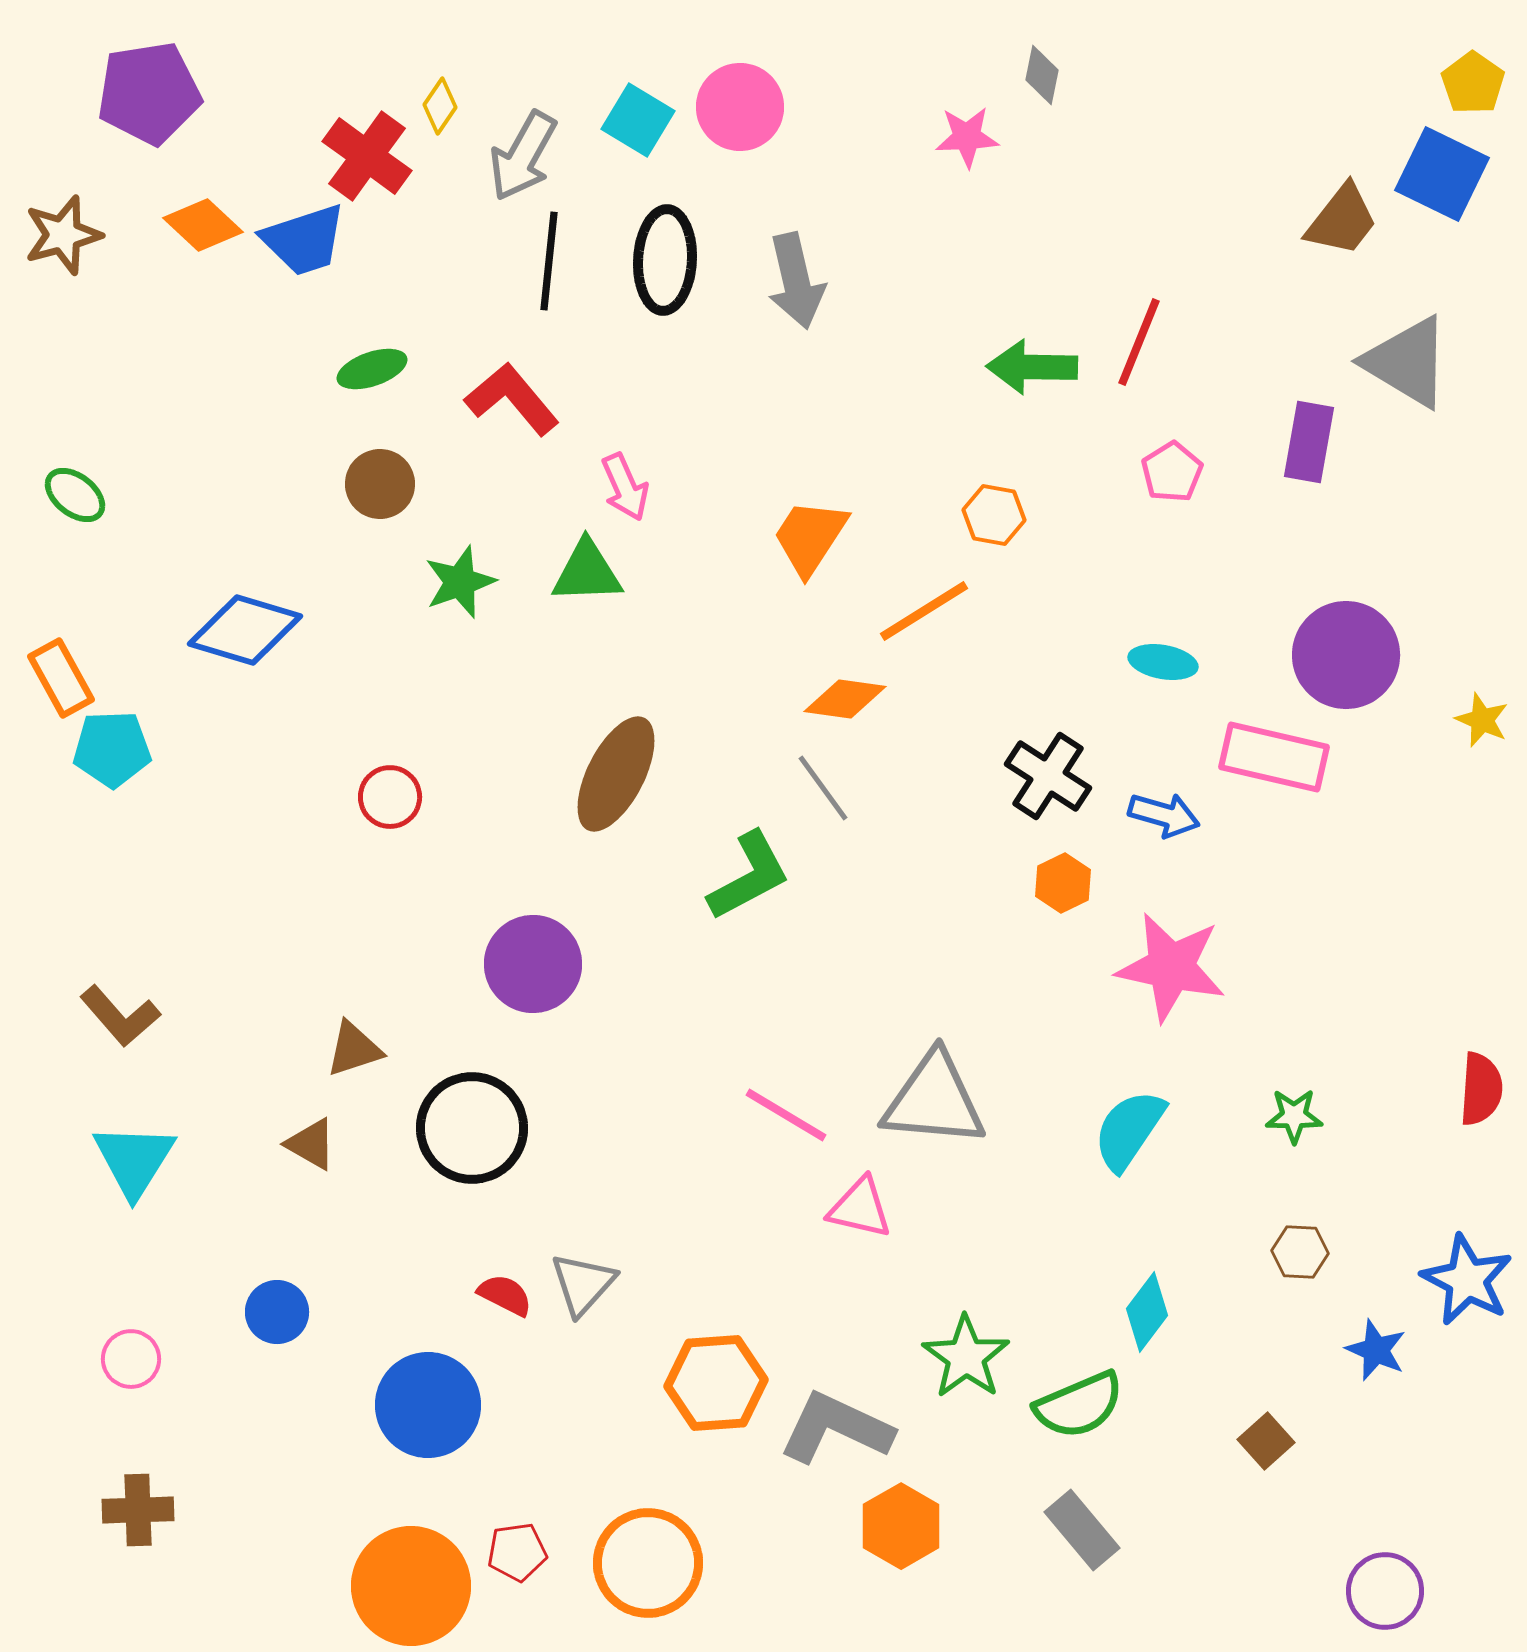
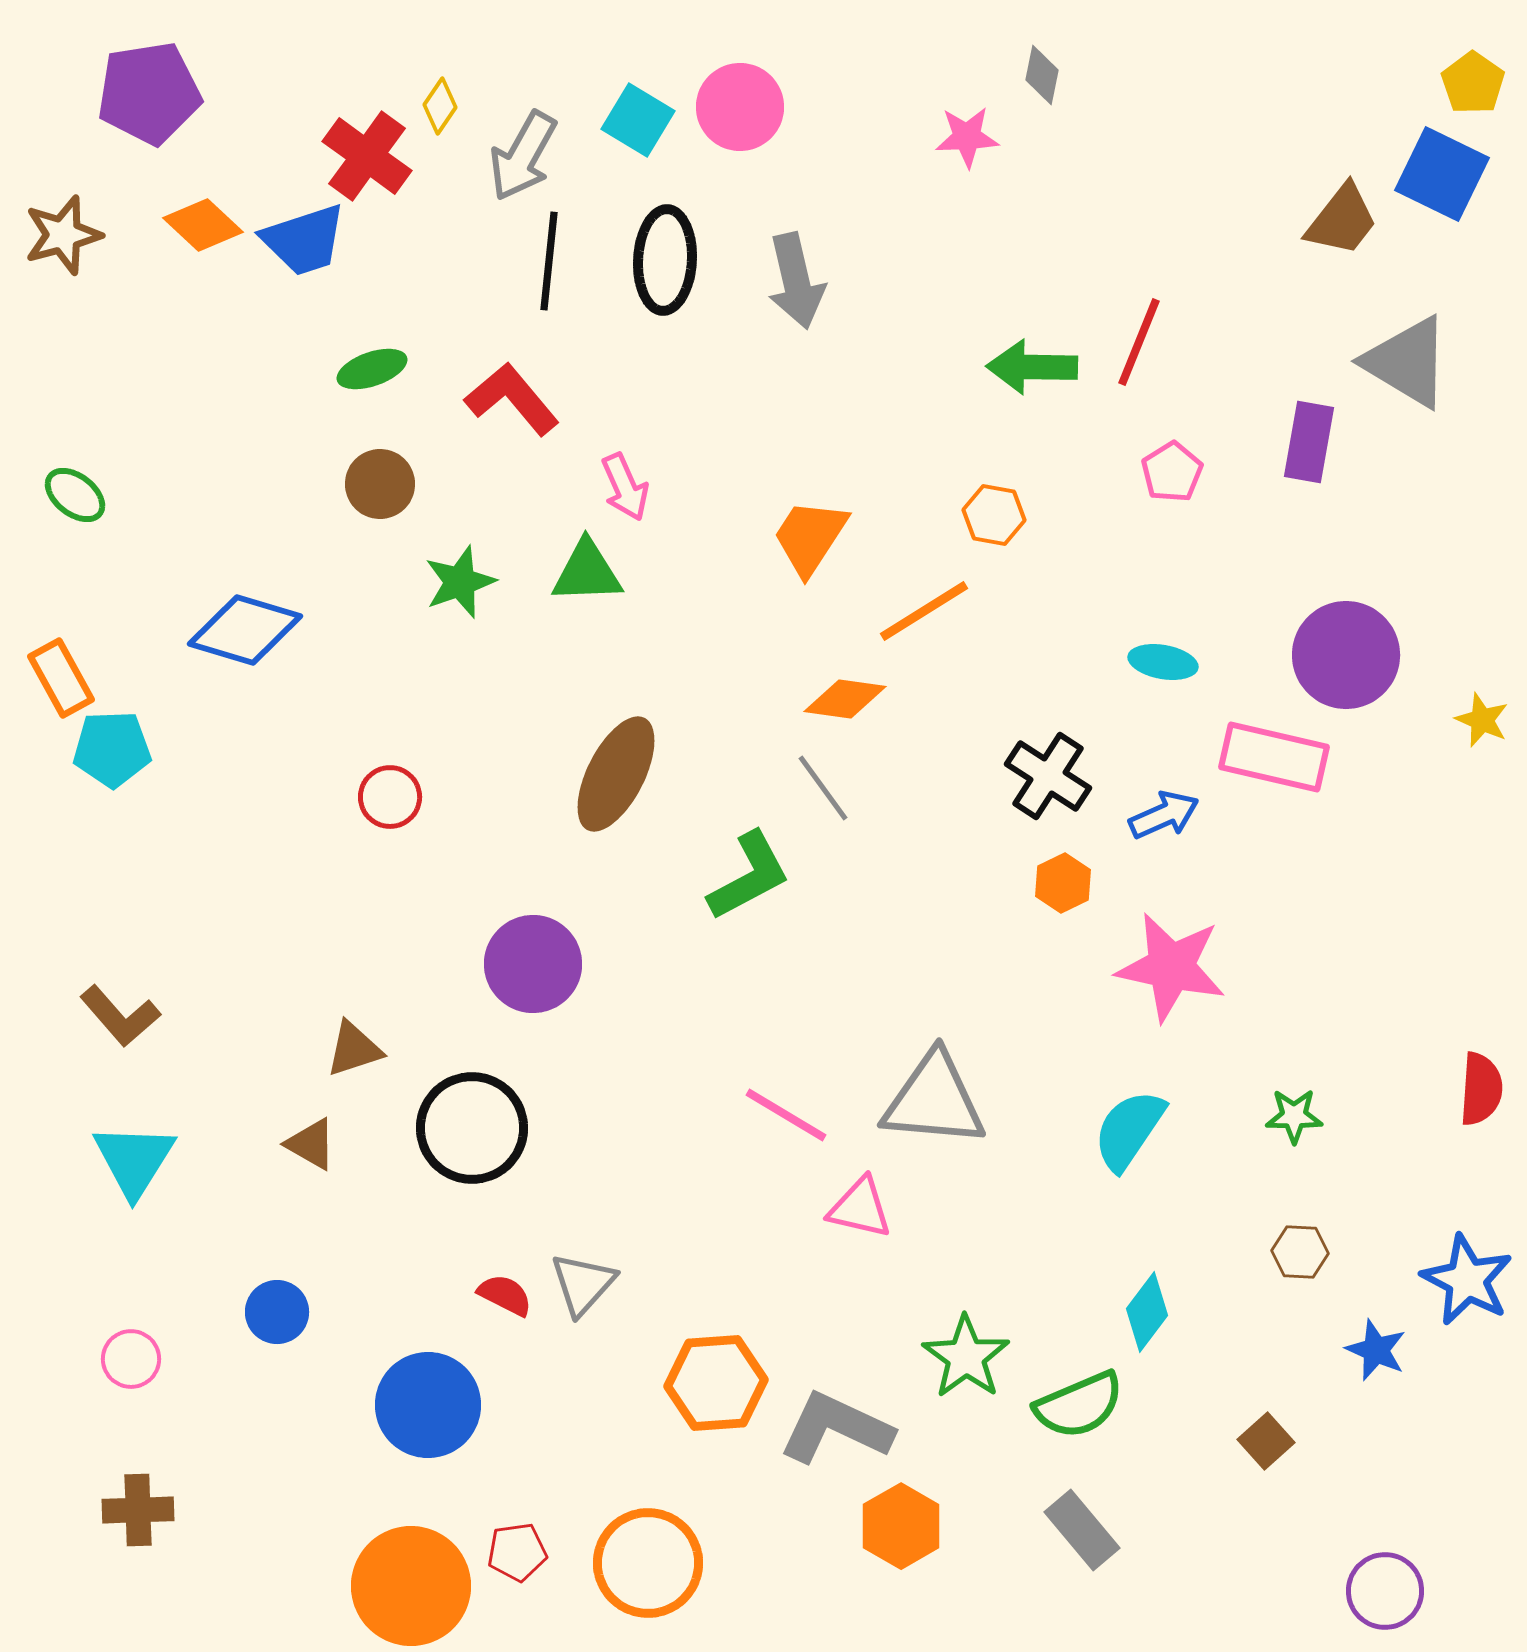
blue arrow at (1164, 815): rotated 40 degrees counterclockwise
